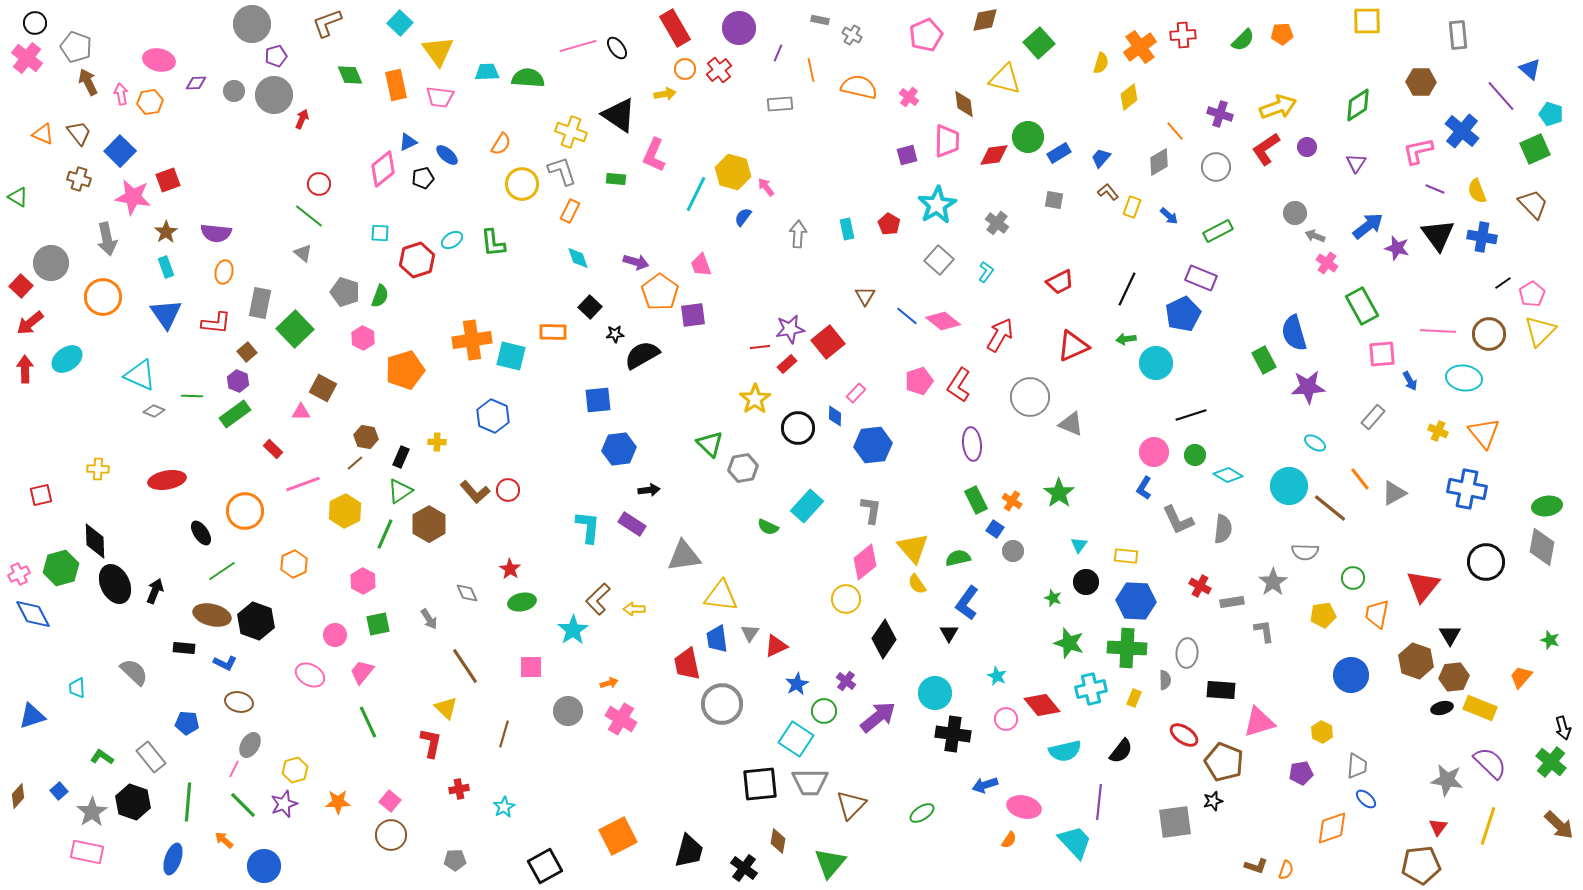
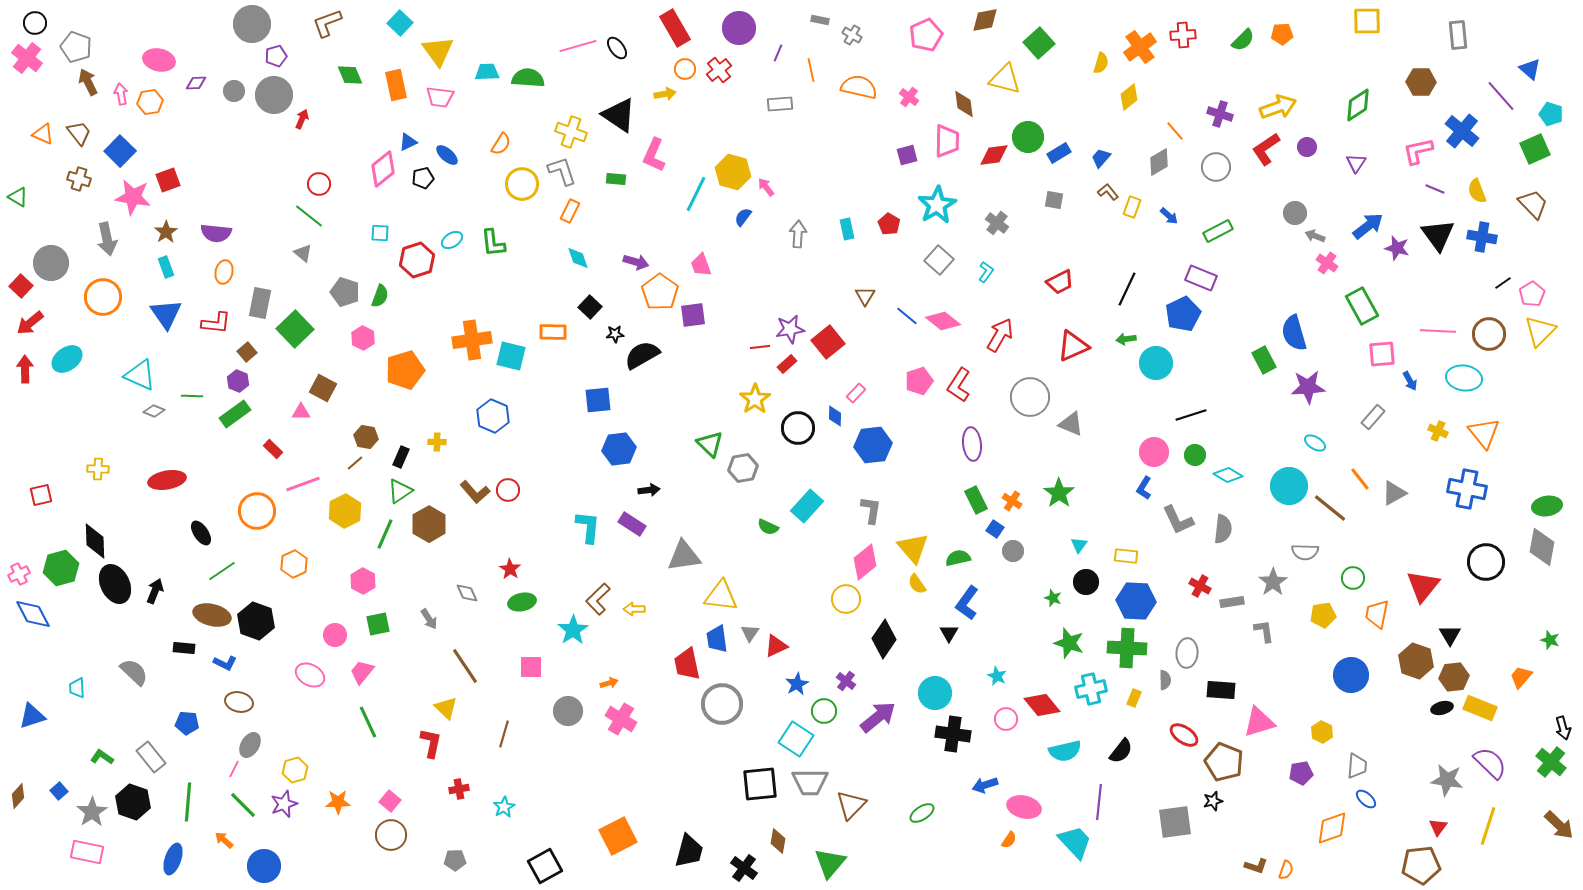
orange circle at (245, 511): moved 12 px right
